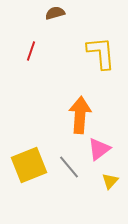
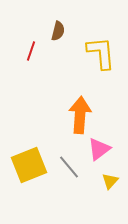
brown semicircle: moved 3 px right, 18 px down; rotated 120 degrees clockwise
